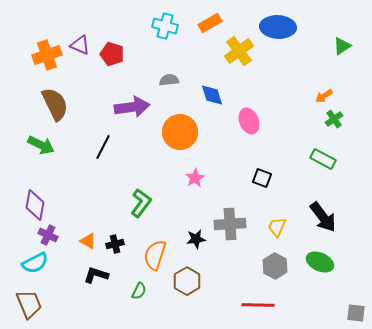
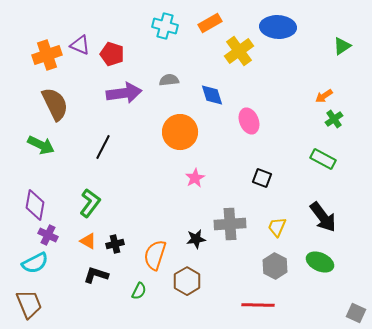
purple arrow: moved 8 px left, 14 px up
green L-shape: moved 51 px left
gray square: rotated 18 degrees clockwise
